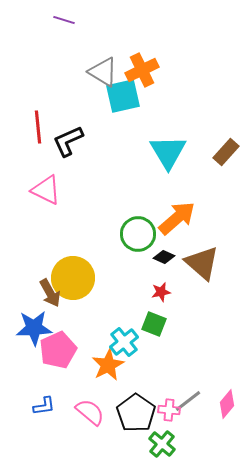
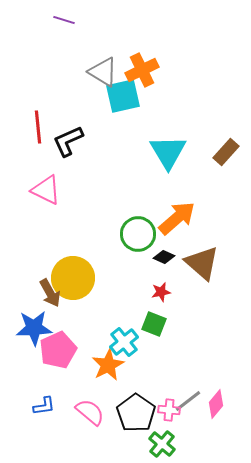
pink diamond: moved 11 px left
